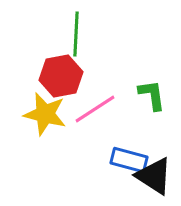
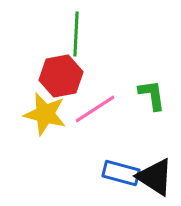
blue rectangle: moved 8 px left, 13 px down
black triangle: moved 1 px right, 1 px down
